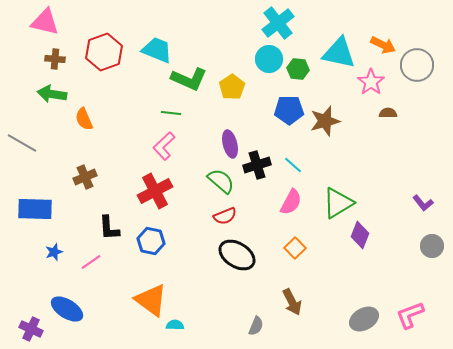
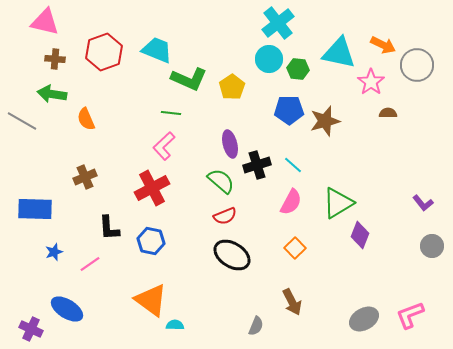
orange semicircle at (84, 119): moved 2 px right
gray line at (22, 143): moved 22 px up
red cross at (155, 191): moved 3 px left, 3 px up
black ellipse at (237, 255): moved 5 px left
pink line at (91, 262): moved 1 px left, 2 px down
